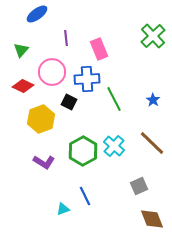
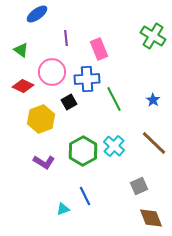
green cross: rotated 15 degrees counterclockwise
green triangle: rotated 35 degrees counterclockwise
black square: rotated 35 degrees clockwise
brown line: moved 2 px right
brown diamond: moved 1 px left, 1 px up
